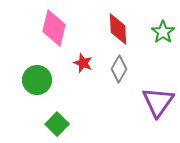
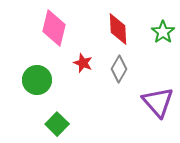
purple triangle: rotated 16 degrees counterclockwise
